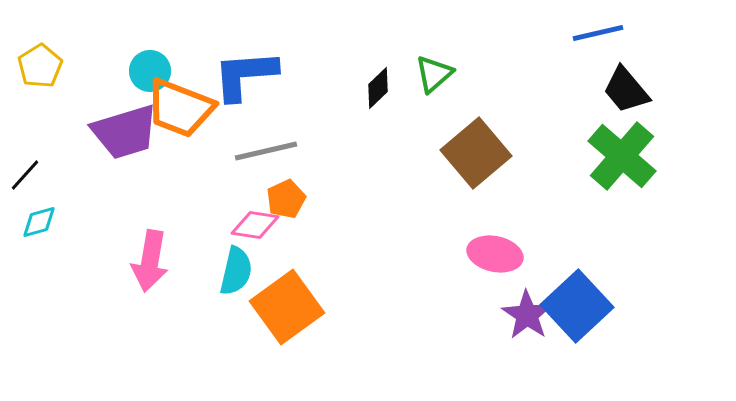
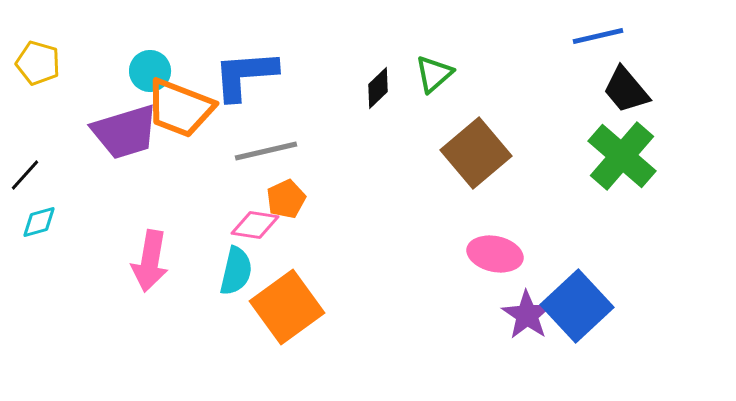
blue line: moved 3 px down
yellow pentagon: moved 2 px left, 3 px up; rotated 24 degrees counterclockwise
